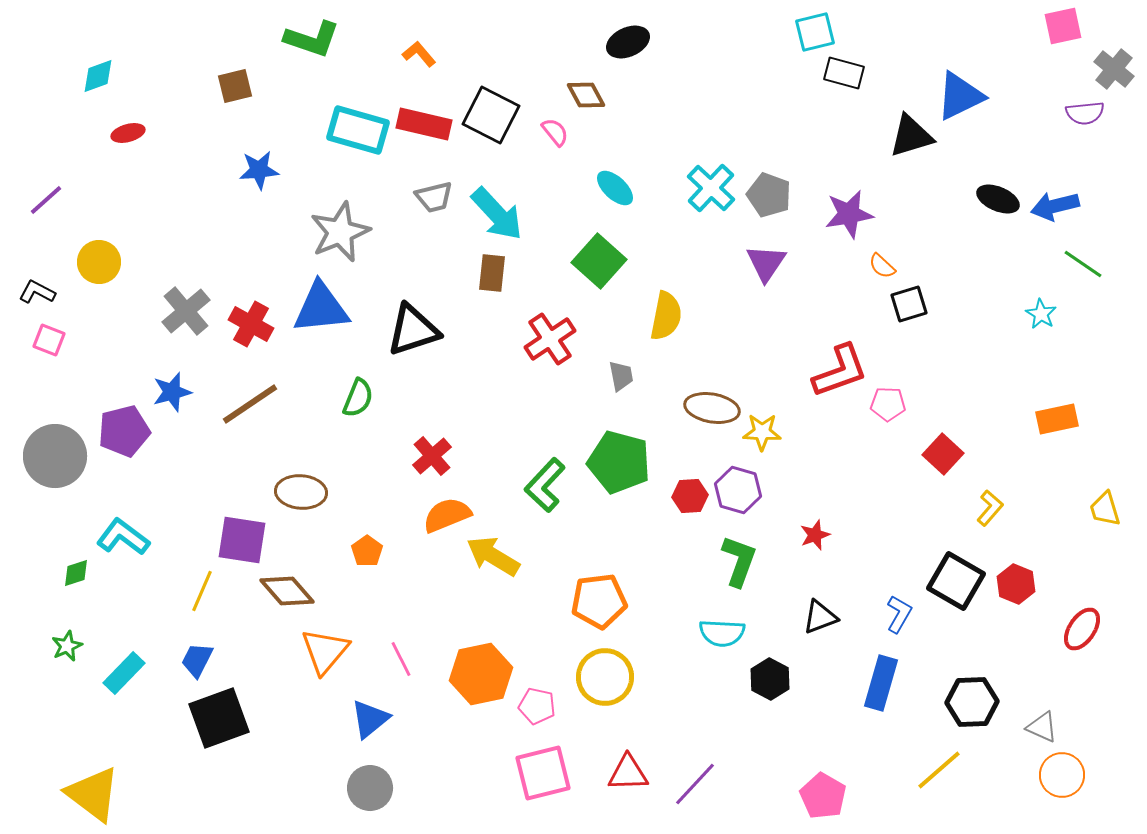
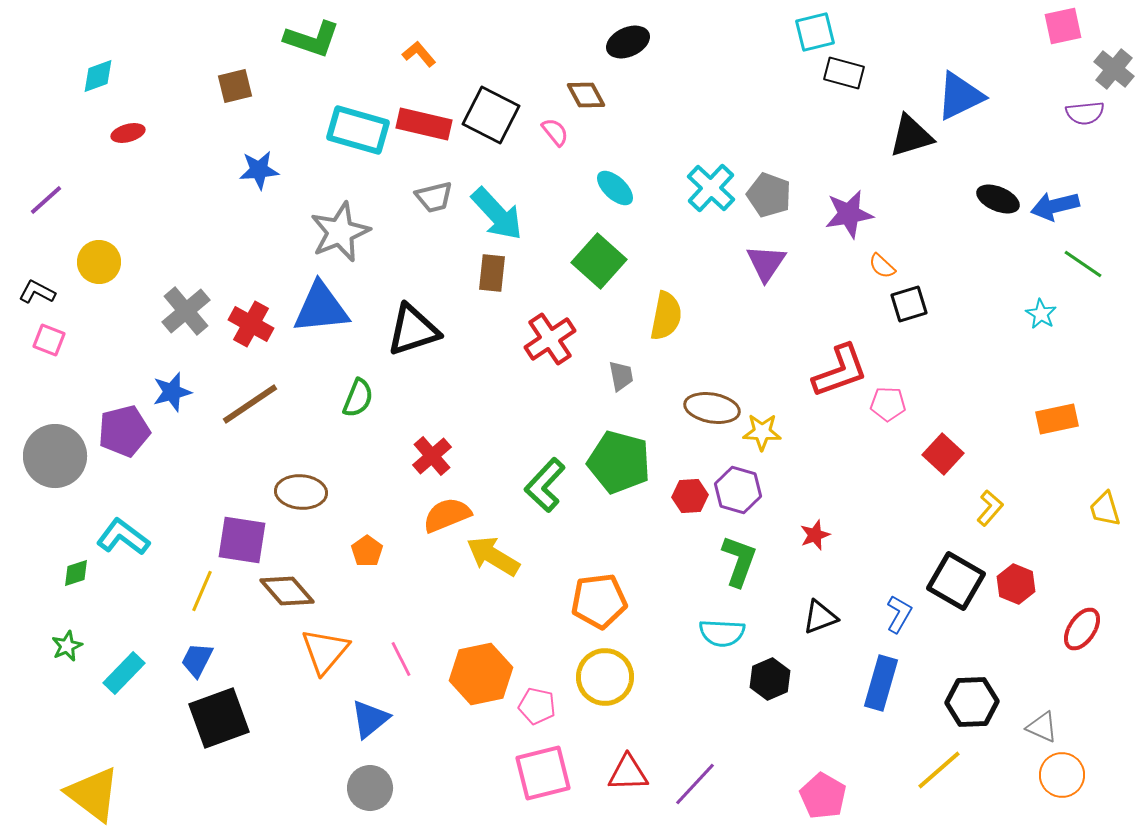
black hexagon at (770, 679): rotated 9 degrees clockwise
